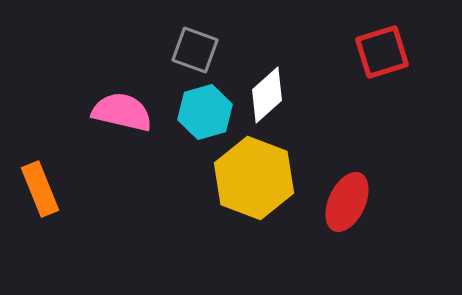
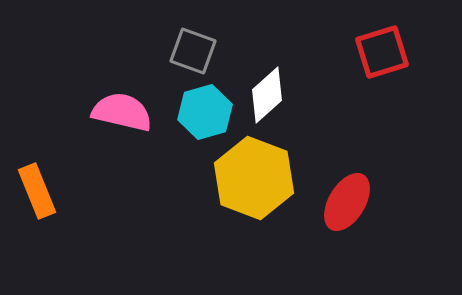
gray square: moved 2 px left, 1 px down
orange rectangle: moved 3 px left, 2 px down
red ellipse: rotated 6 degrees clockwise
